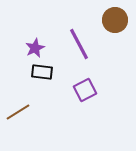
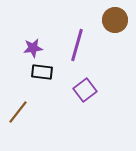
purple line: moved 2 px left, 1 px down; rotated 44 degrees clockwise
purple star: moved 2 px left; rotated 18 degrees clockwise
purple square: rotated 10 degrees counterclockwise
brown line: rotated 20 degrees counterclockwise
